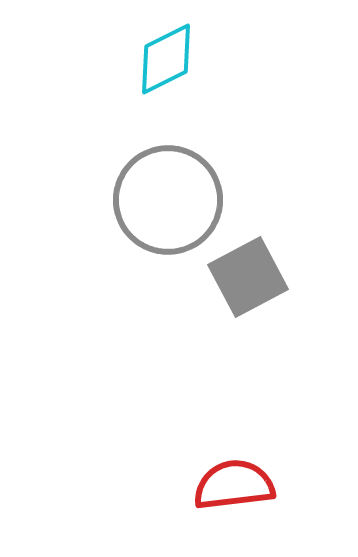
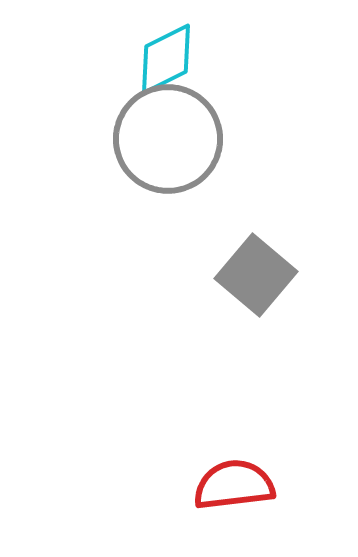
gray circle: moved 61 px up
gray square: moved 8 px right, 2 px up; rotated 22 degrees counterclockwise
